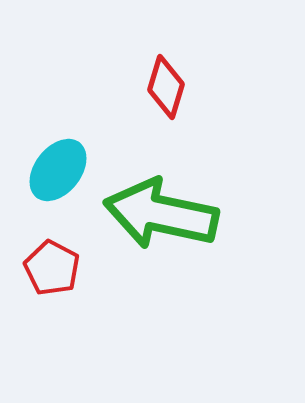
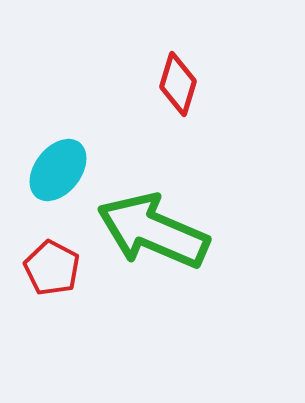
red diamond: moved 12 px right, 3 px up
green arrow: moved 8 px left, 17 px down; rotated 11 degrees clockwise
